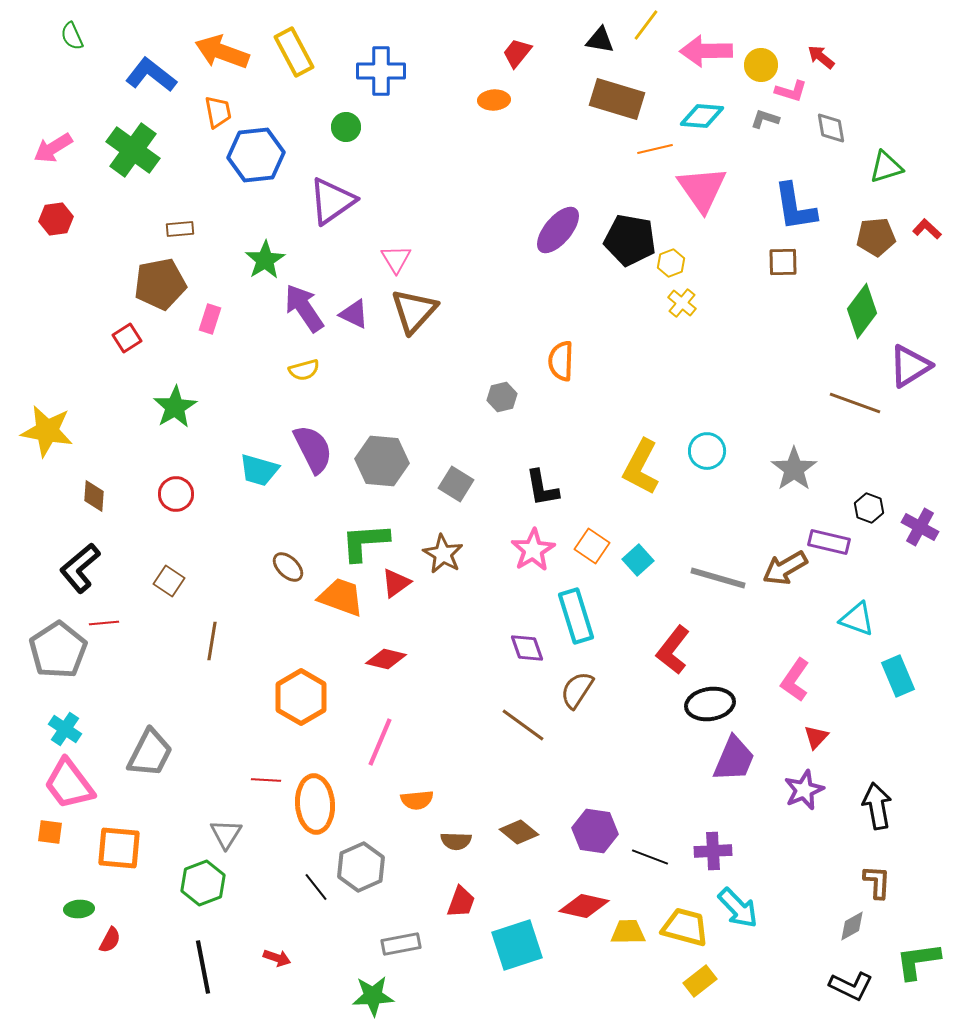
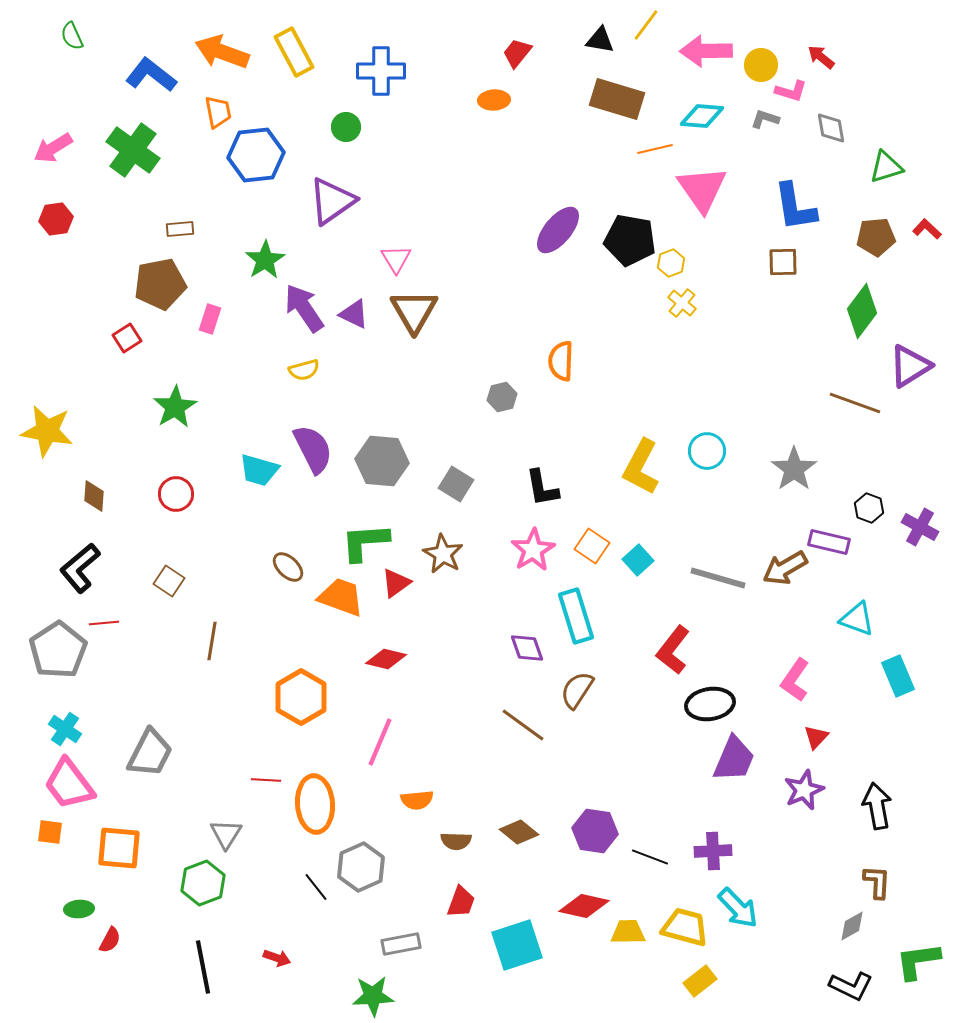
brown triangle at (414, 311): rotated 12 degrees counterclockwise
